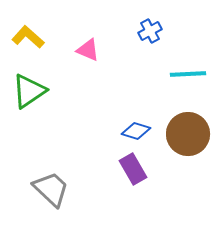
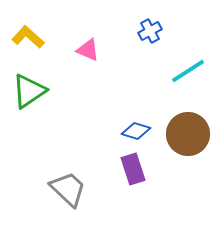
cyan line: moved 3 px up; rotated 30 degrees counterclockwise
purple rectangle: rotated 12 degrees clockwise
gray trapezoid: moved 17 px right
